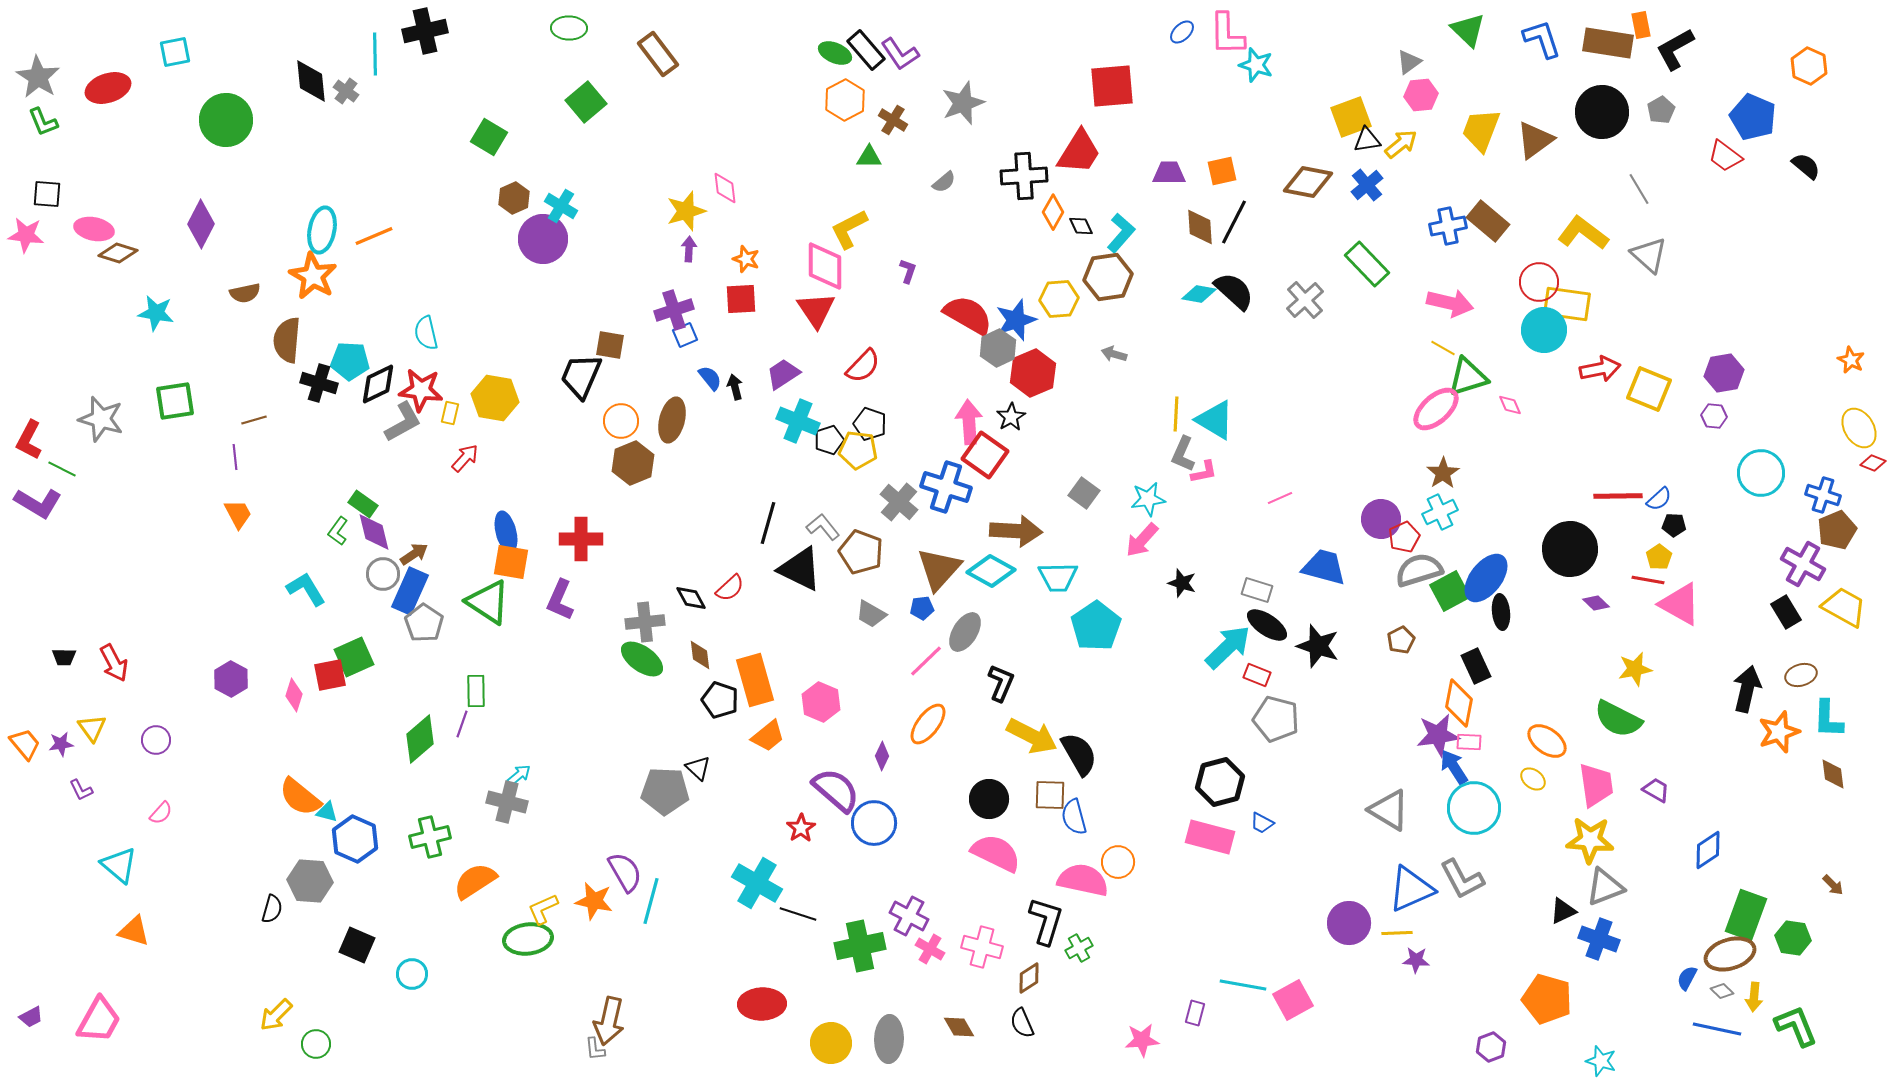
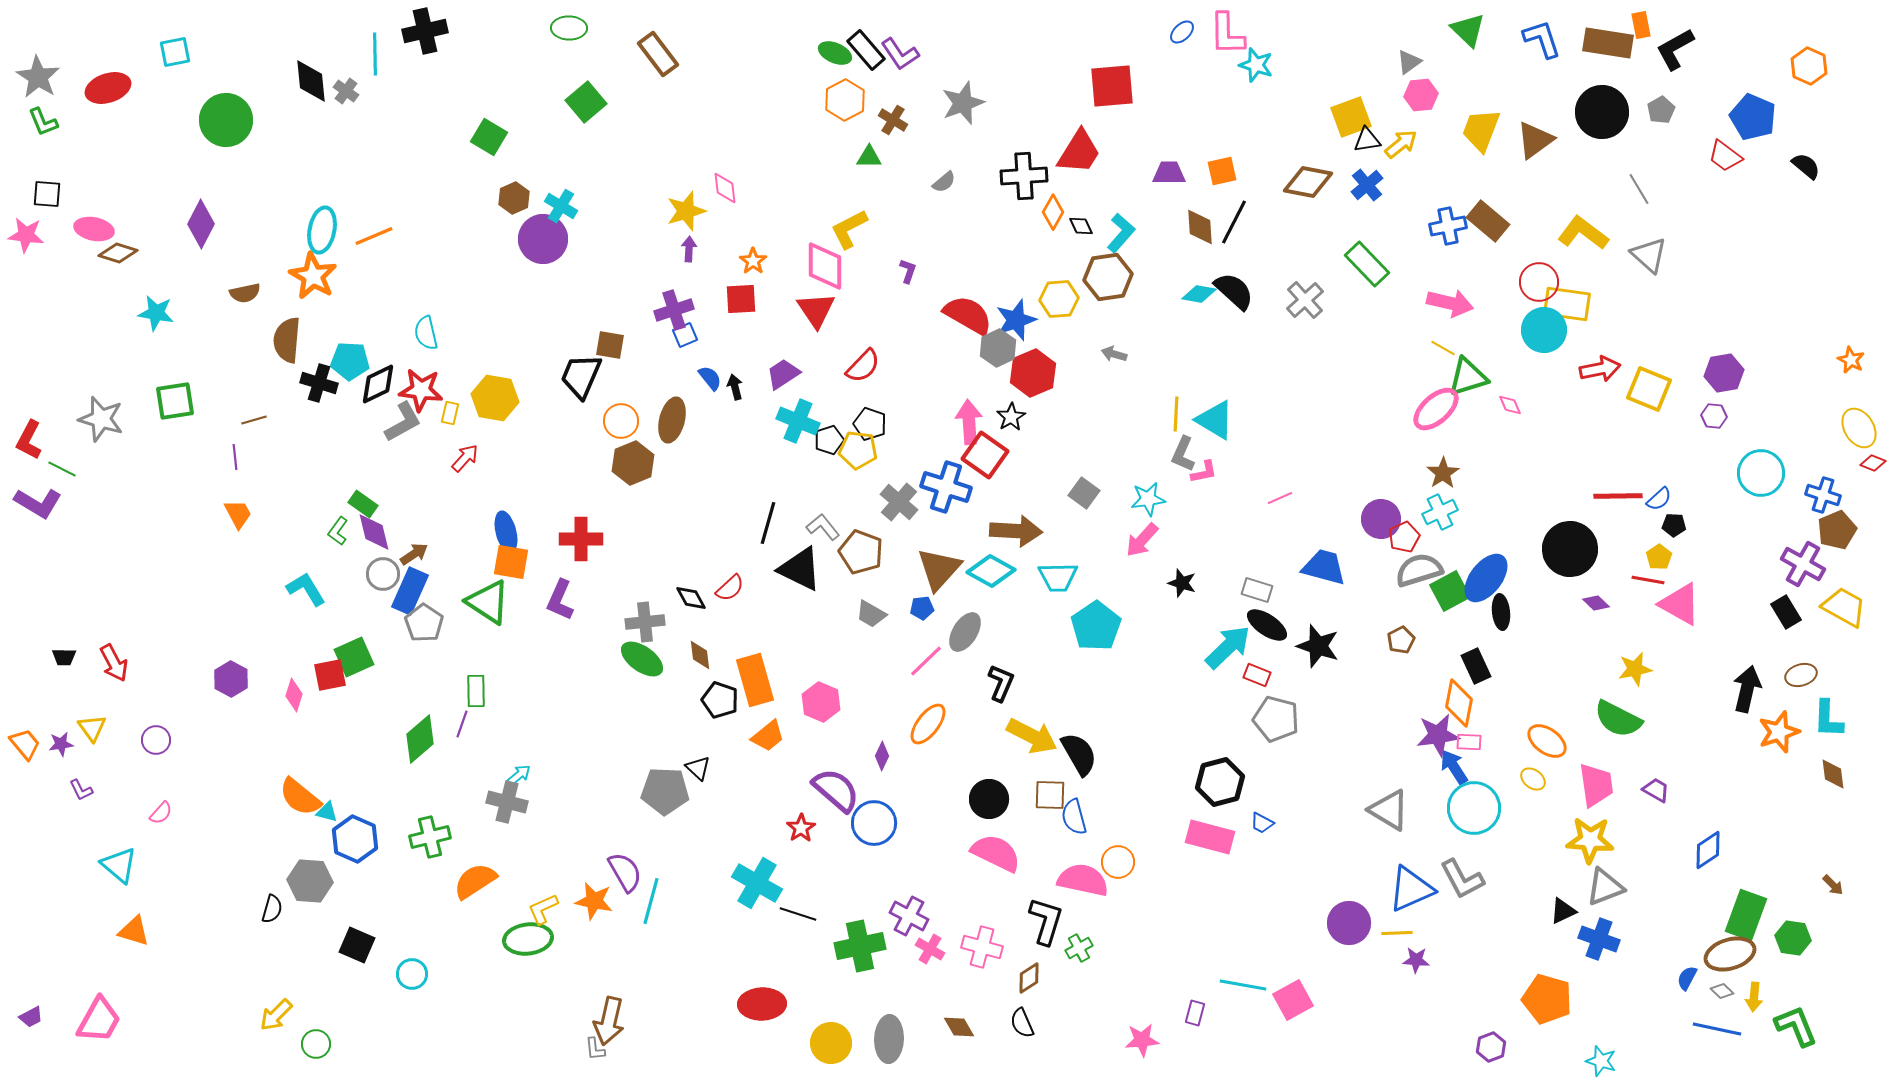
orange star at (746, 259): moved 7 px right, 2 px down; rotated 16 degrees clockwise
